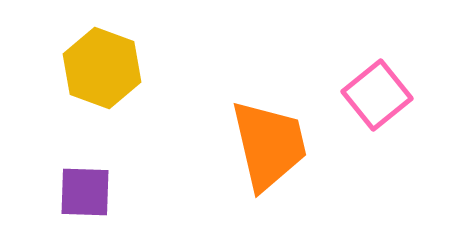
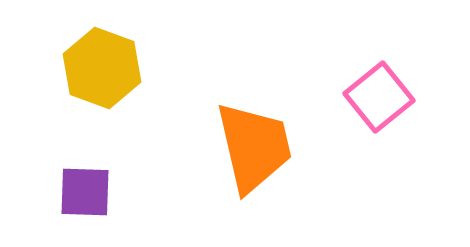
pink square: moved 2 px right, 2 px down
orange trapezoid: moved 15 px left, 2 px down
